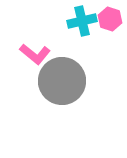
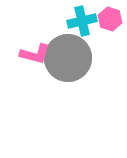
pink L-shape: rotated 24 degrees counterclockwise
gray circle: moved 6 px right, 23 px up
